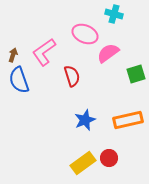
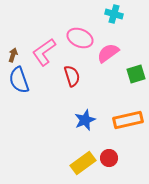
pink ellipse: moved 5 px left, 4 px down
